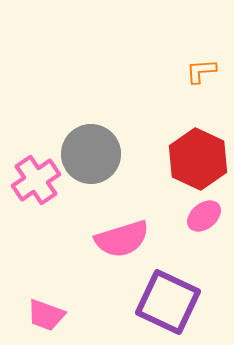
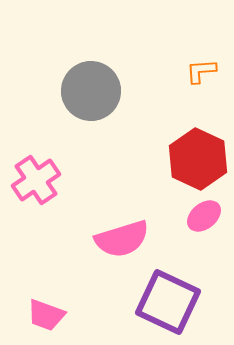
gray circle: moved 63 px up
